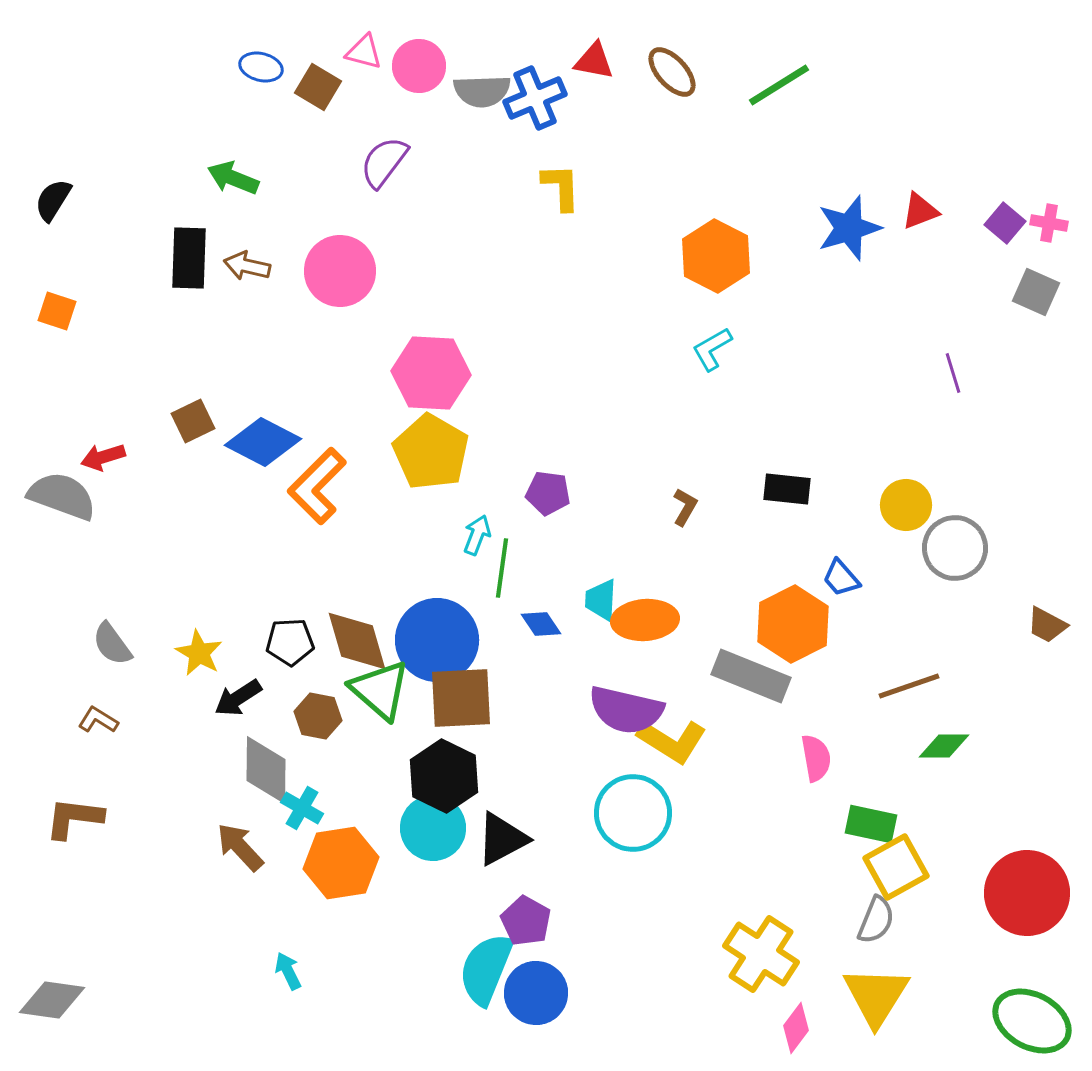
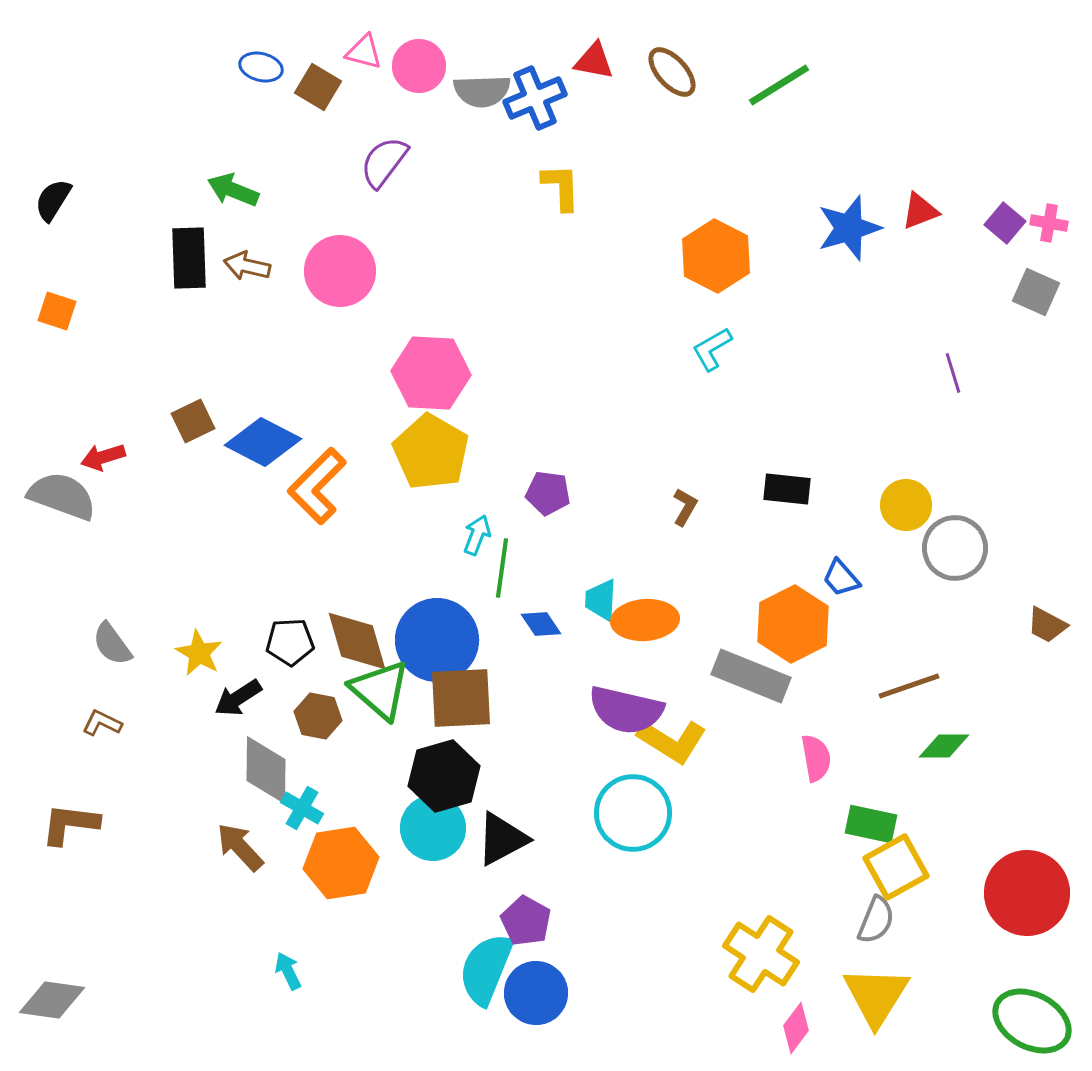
green arrow at (233, 178): moved 12 px down
black rectangle at (189, 258): rotated 4 degrees counterclockwise
brown L-shape at (98, 720): moved 4 px right, 3 px down; rotated 6 degrees counterclockwise
black hexagon at (444, 776): rotated 18 degrees clockwise
brown L-shape at (74, 818): moved 4 px left, 6 px down
